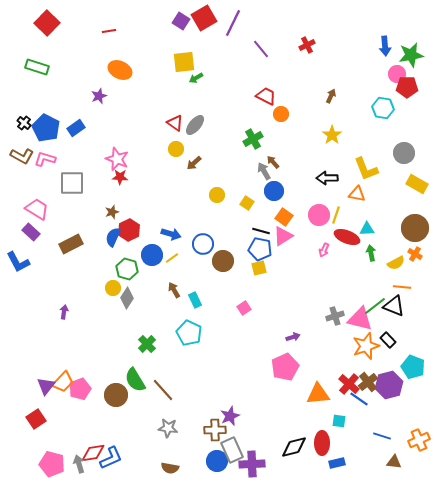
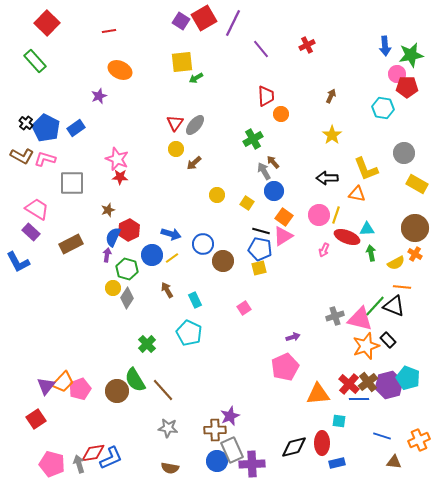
yellow square at (184, 62): moved 2 px left
green rectangle at (37, 67): moved 2 px left, 6 px up; rotated 30 degrees clockwise
red trapezoid at (266, 96): rotated 60 degrees clockwise
black cross at (24, 123): moved 2 px right
red triangle at (175, 123): rotated 30 degrees clockwise
brown star at (112, 212): moved 4 px left, 2 px up
brown arrow at (174, 290): moved 7 px left
green line at (375, 306): rotated 10 degrees counterclockwise
purple arrow at (64, 312): moved 43 px right, 57 px up
cyan pentagon at (413, 367): moved 5 px left, 11 px down
brown circle at (116, 395): moved 1 px right, 4 px up
blue line at (359, 399): rotated 36 degrees counterclockwise
